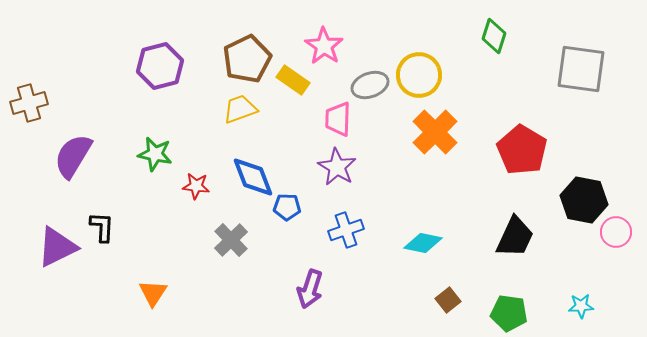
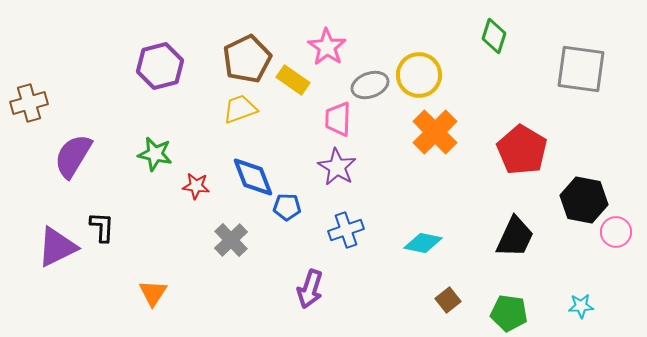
pink star: moved 3 px right, 1 px down
